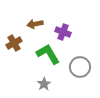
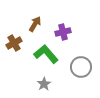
brown arrow: rotated 133 degrees clockwise
purple cross: rotated 35 degrees counterclockwise
green L-shape: moved 2 px left; rotated 10 degrees counterclockwise
gray circle: moved 1 px right
